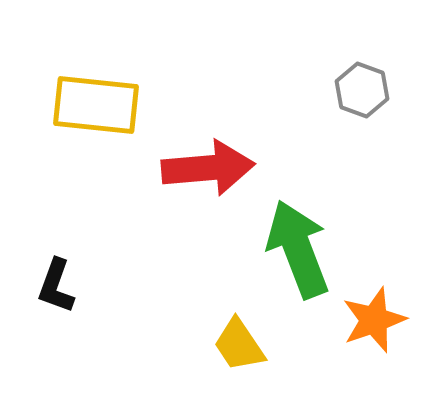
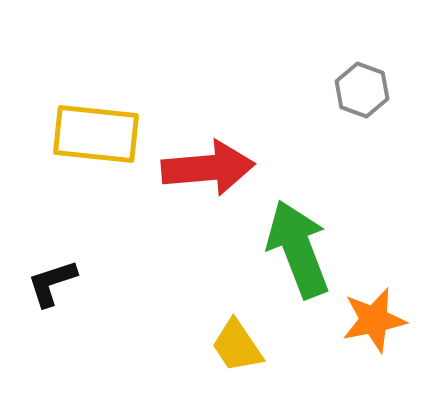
yellow rectangle: moved 29 px down
black L-shape: moved 4 px left, 3 px up; rotated 52 degrees clockwise
orange star: rotated 8 degrees clockwise
yellow trapezoid: moved 2 px left, 1 px down
